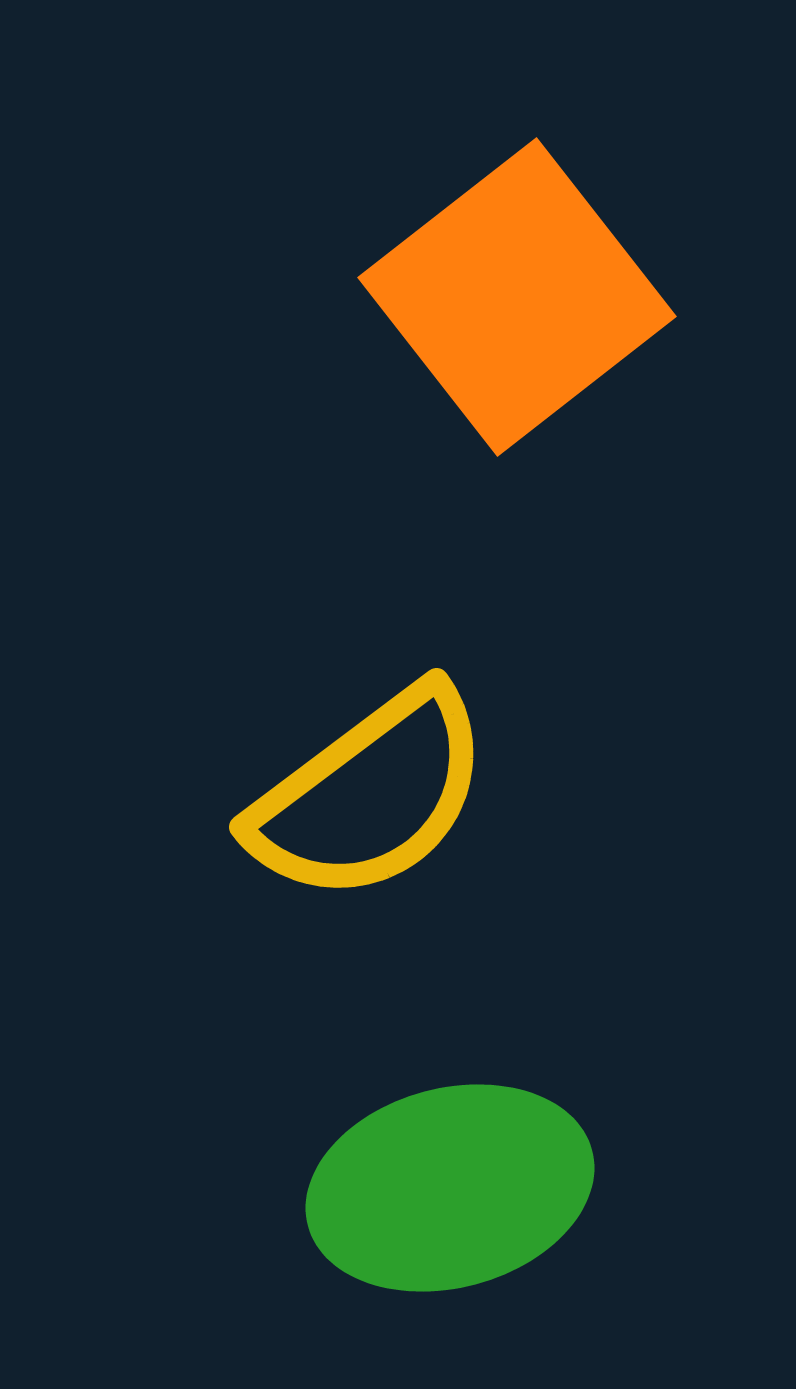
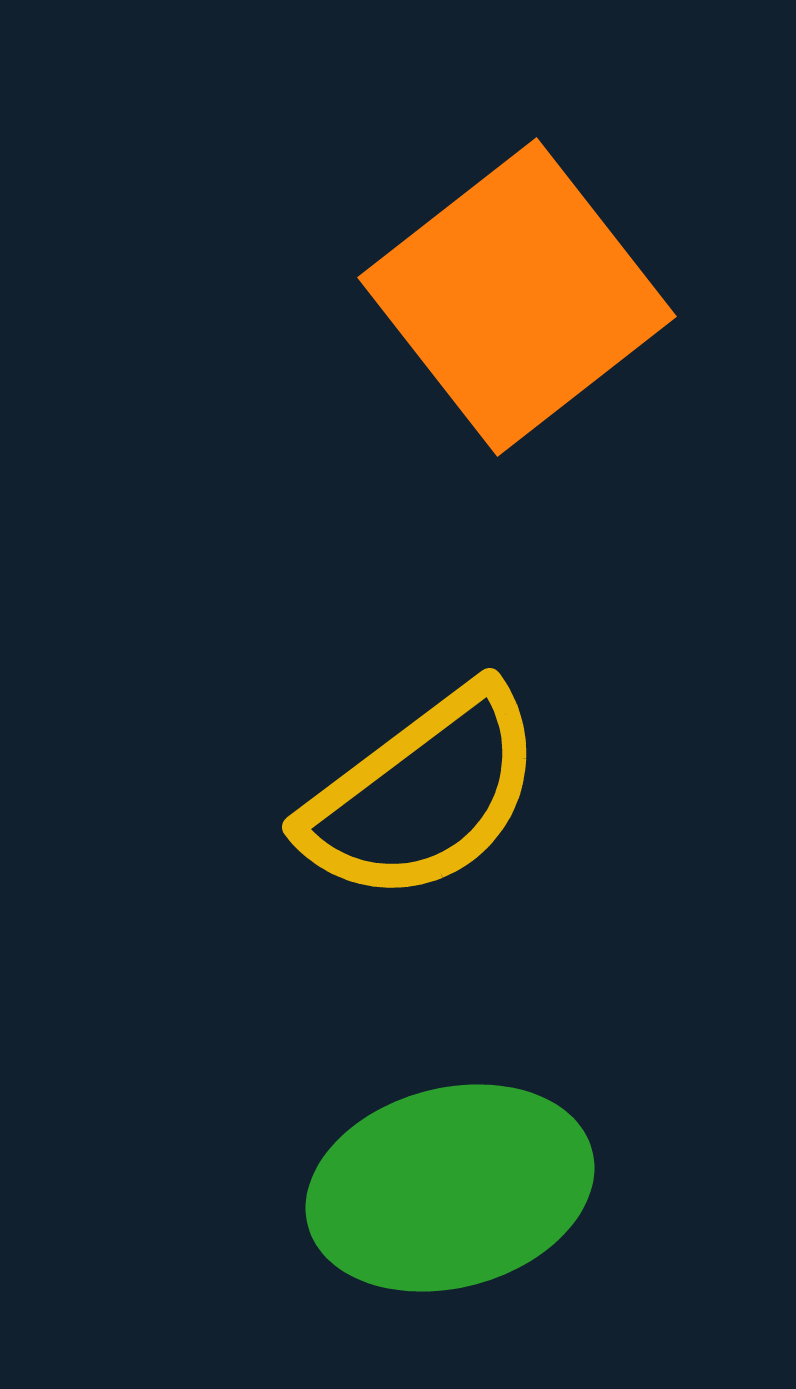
yellow semicircle: moved 53 px right
